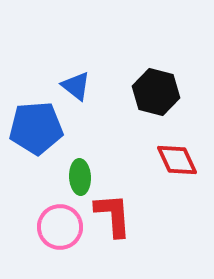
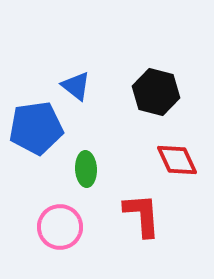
blue pentagon: rotated 4 degrees counterclockwise
green ellipse: moved 6 px right, 8 px up
red L-shape: moved 29 px right
